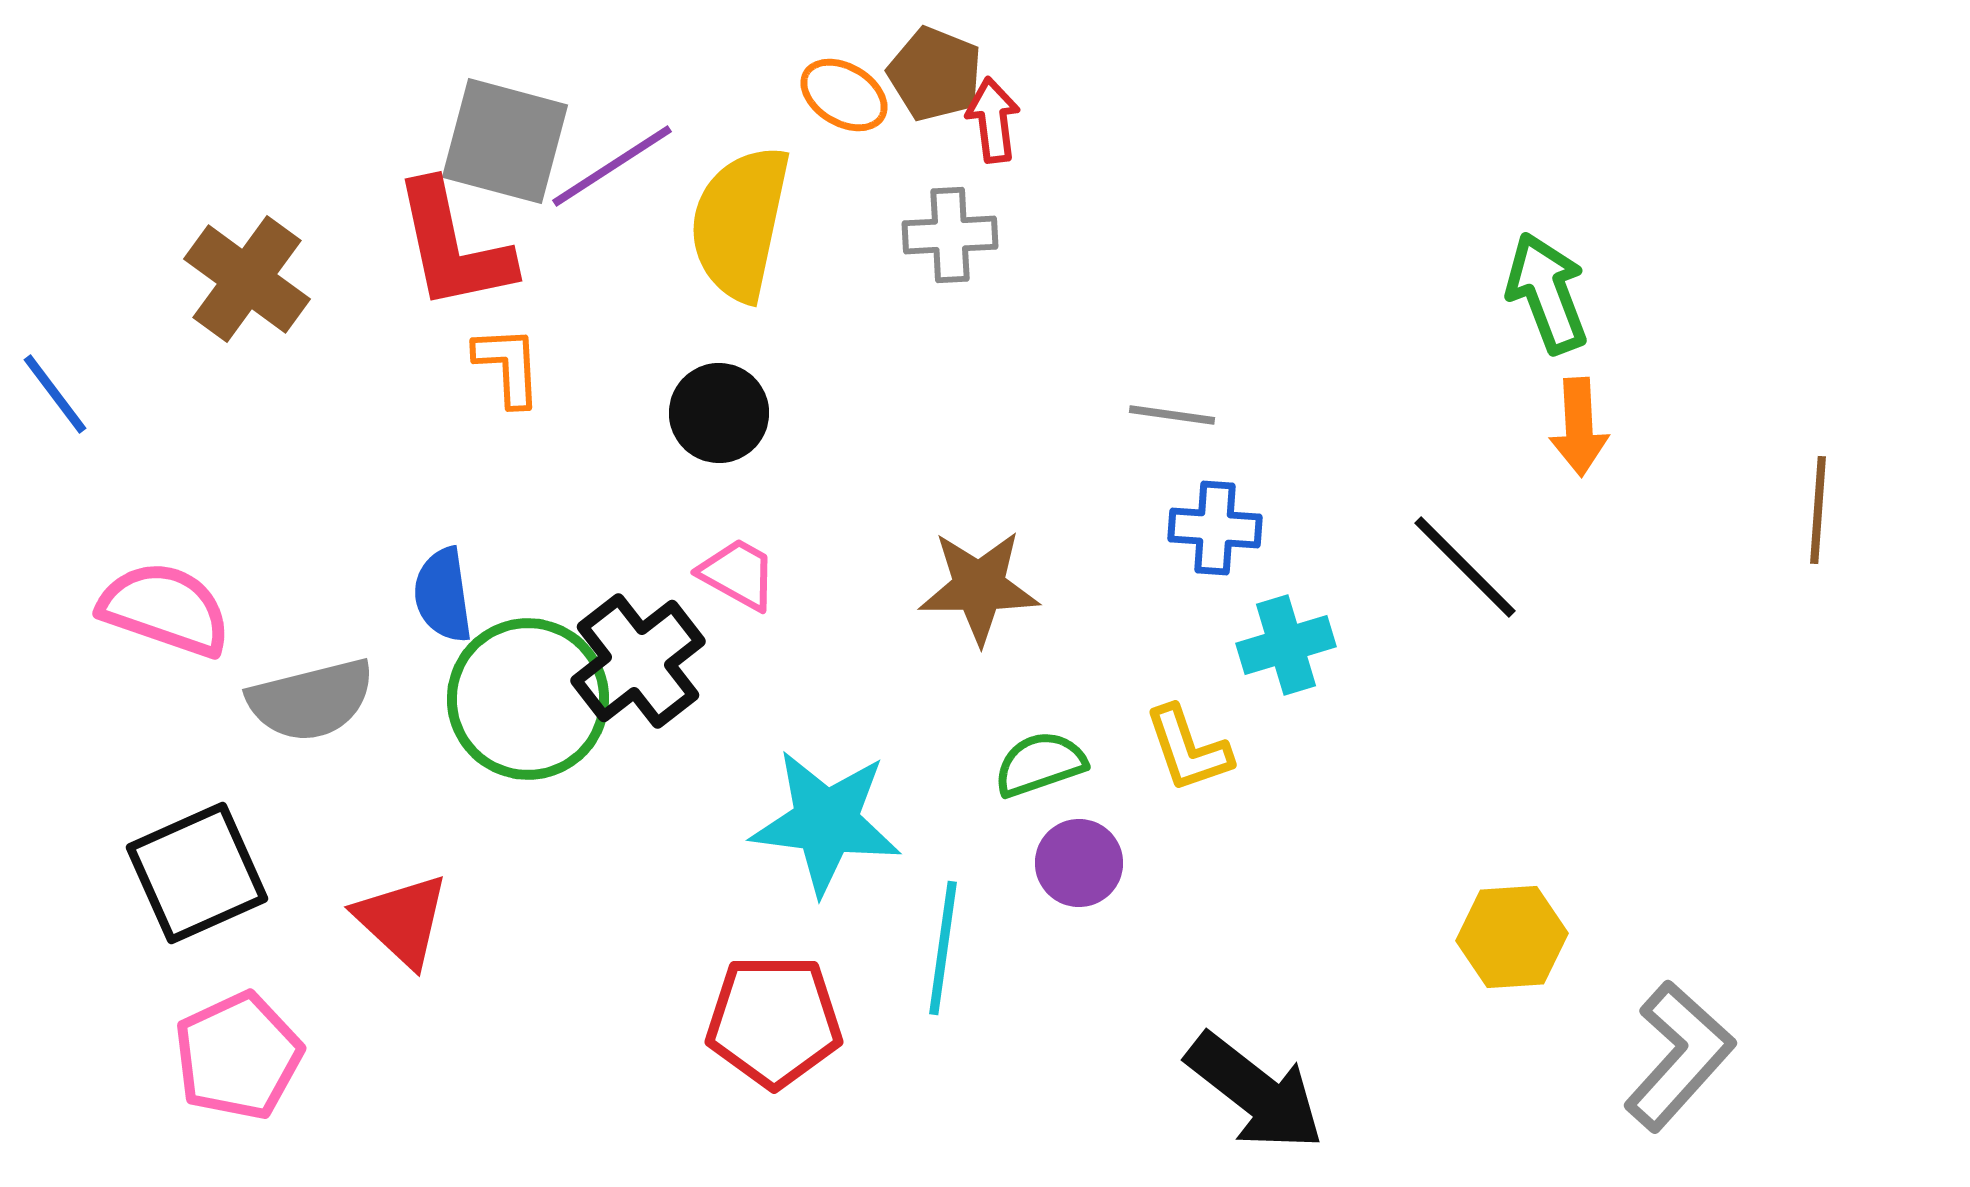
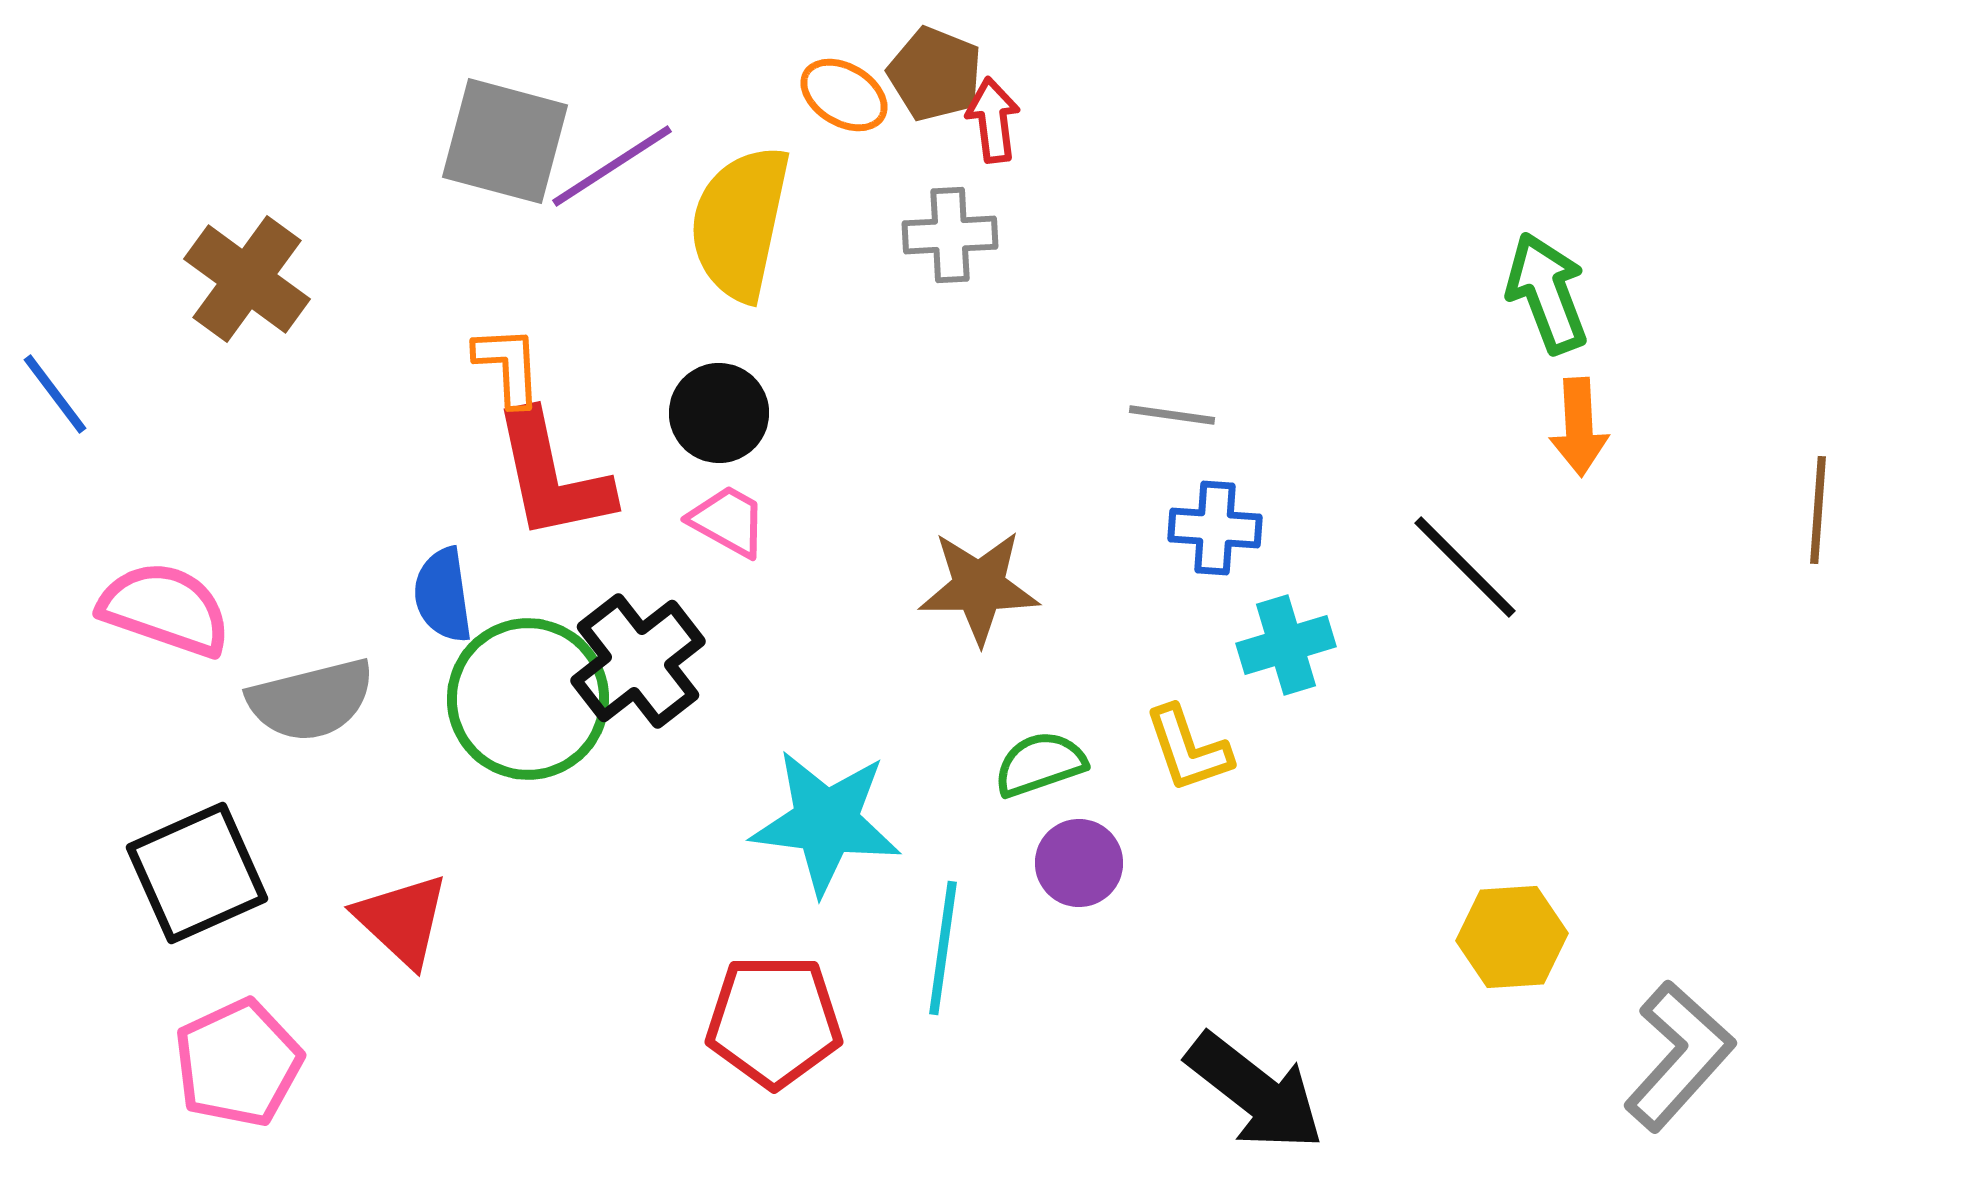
red L-shape: moved 99 px right, 230 px down
pink trapezoid: moved 10 px left, 53 px up
pink pentagon: moved 7 px down
